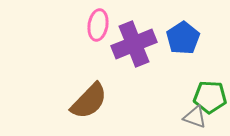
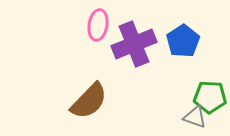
blue pentagon: moved 3 px down
